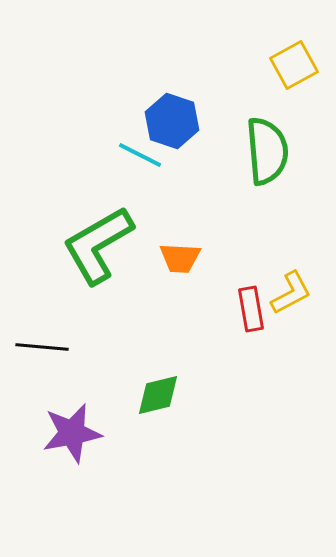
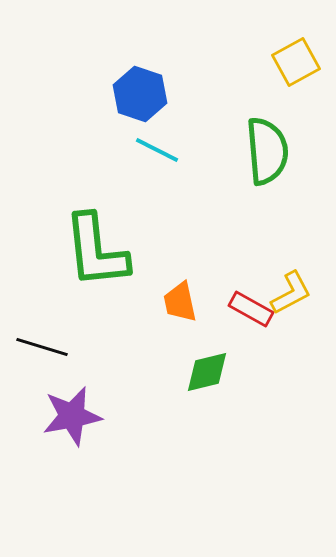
yellow square: moved 2 px right, 3 px up
blue hexagon: moved 32 px left, 27 px up
cyan line: moved 17 px right, 5 px up
green L-shape: moved 2 px left, 6 px down; rotated 66 degrees counterclockwise
orange trapezoid: moved 44 px down; rotated 75 degrees clockwise
red rectangle: rotated 51 degrees counterclockwise
black line: rotated 12 degrees clockwise
green diamond: moved 49 px right, 23 px up
purple star: moved 17 px up
